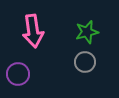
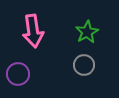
green star: rotated 15 degrees counterclockwise
gray circle: moved 1 px left, 3 px down
